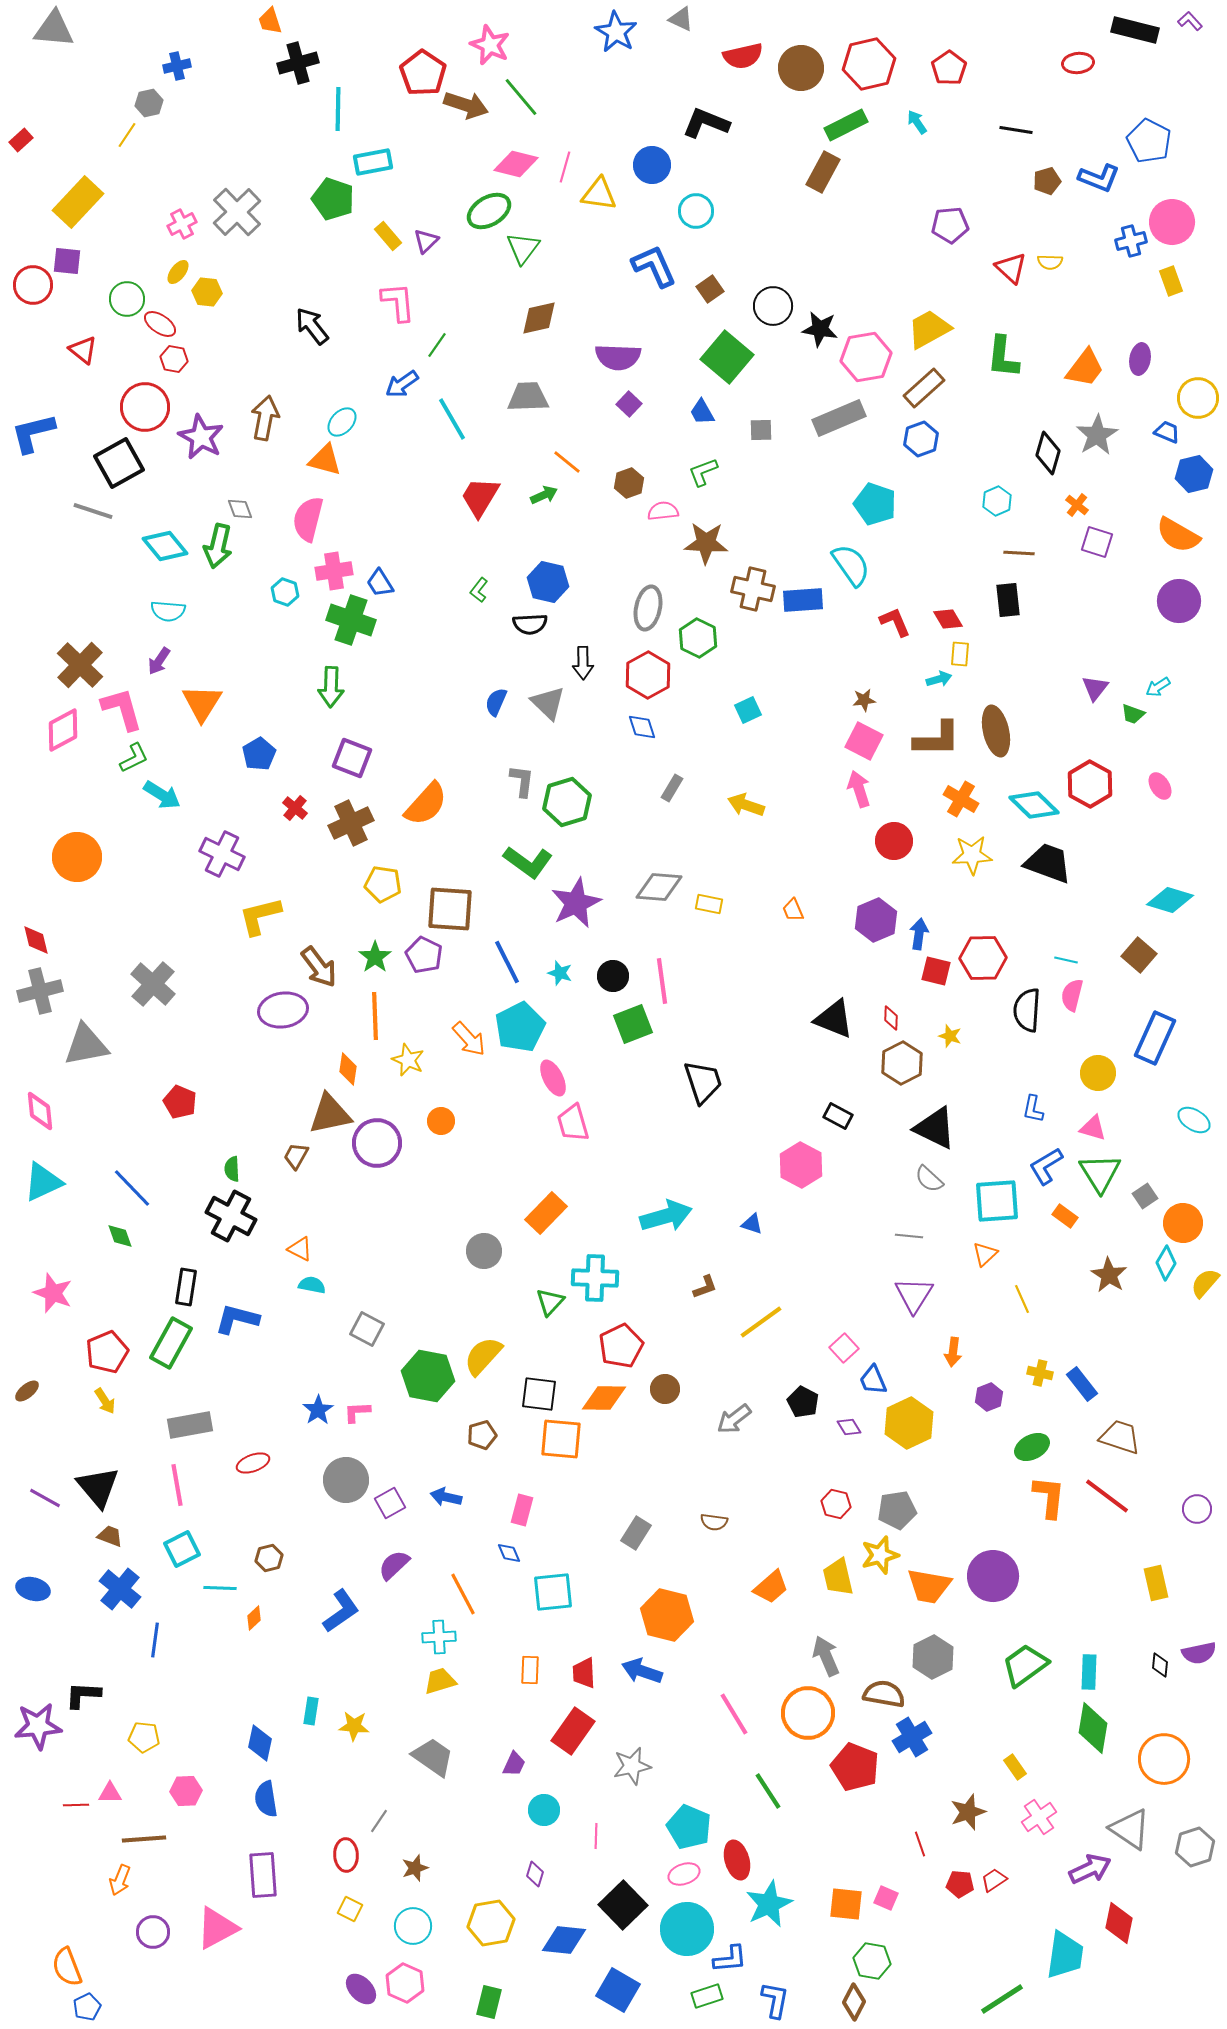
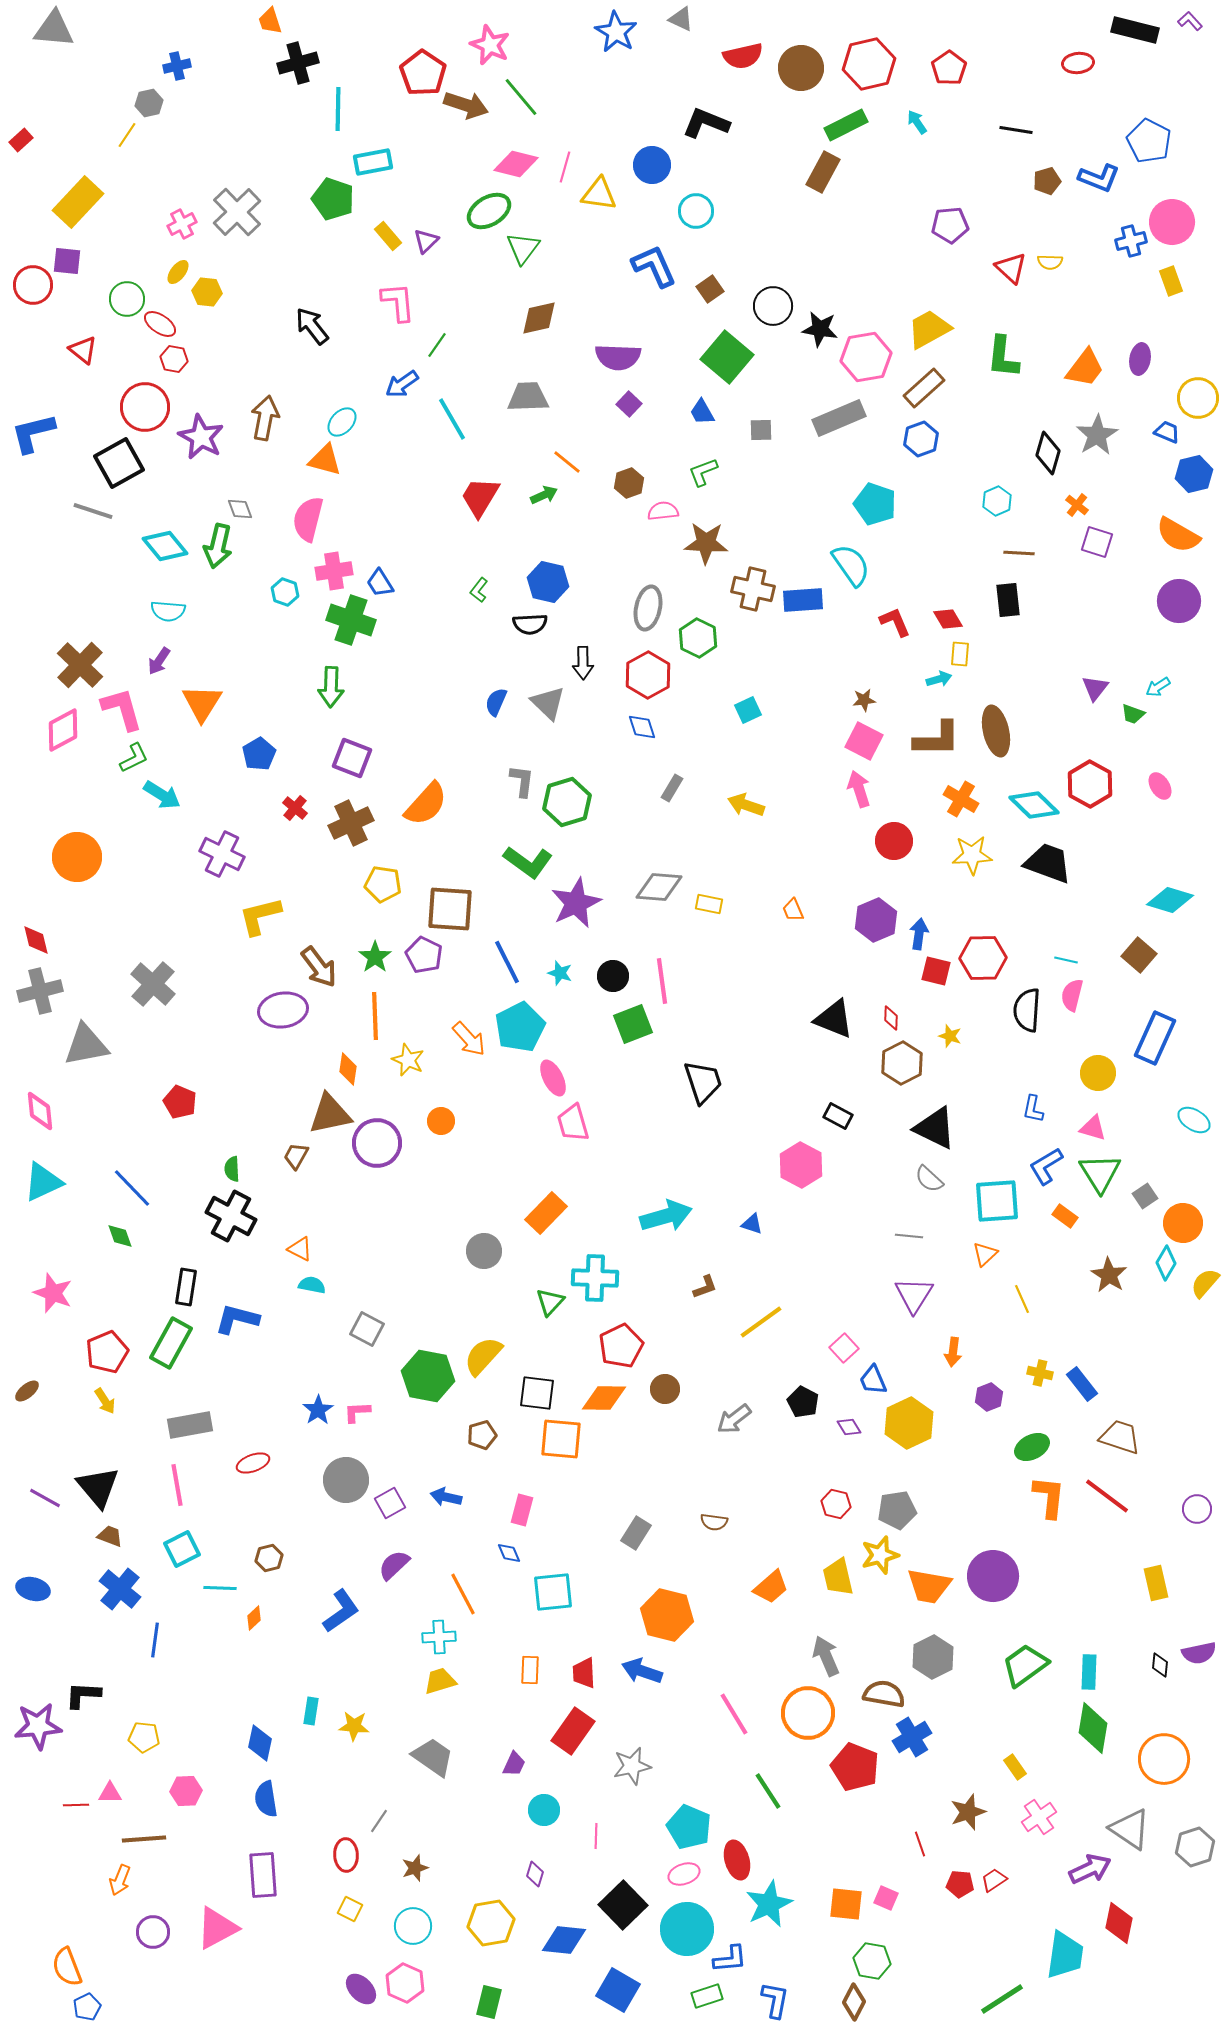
black square at (539, 1394): moved 2 px left, 1 px up
